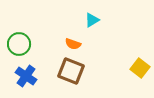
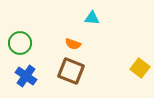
cyan triangle: moved 2 px up; rotated 35 degrees clockwise
green circle: moved 1 px right, 1 px up
